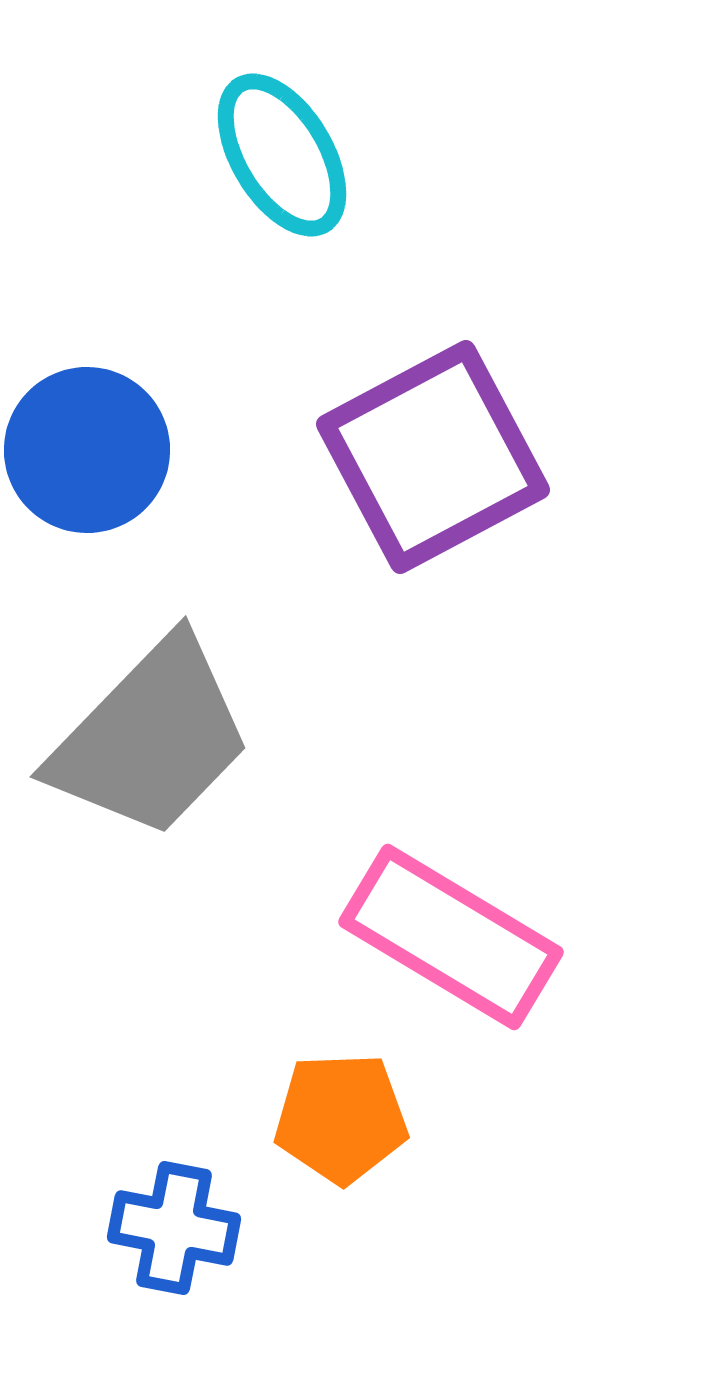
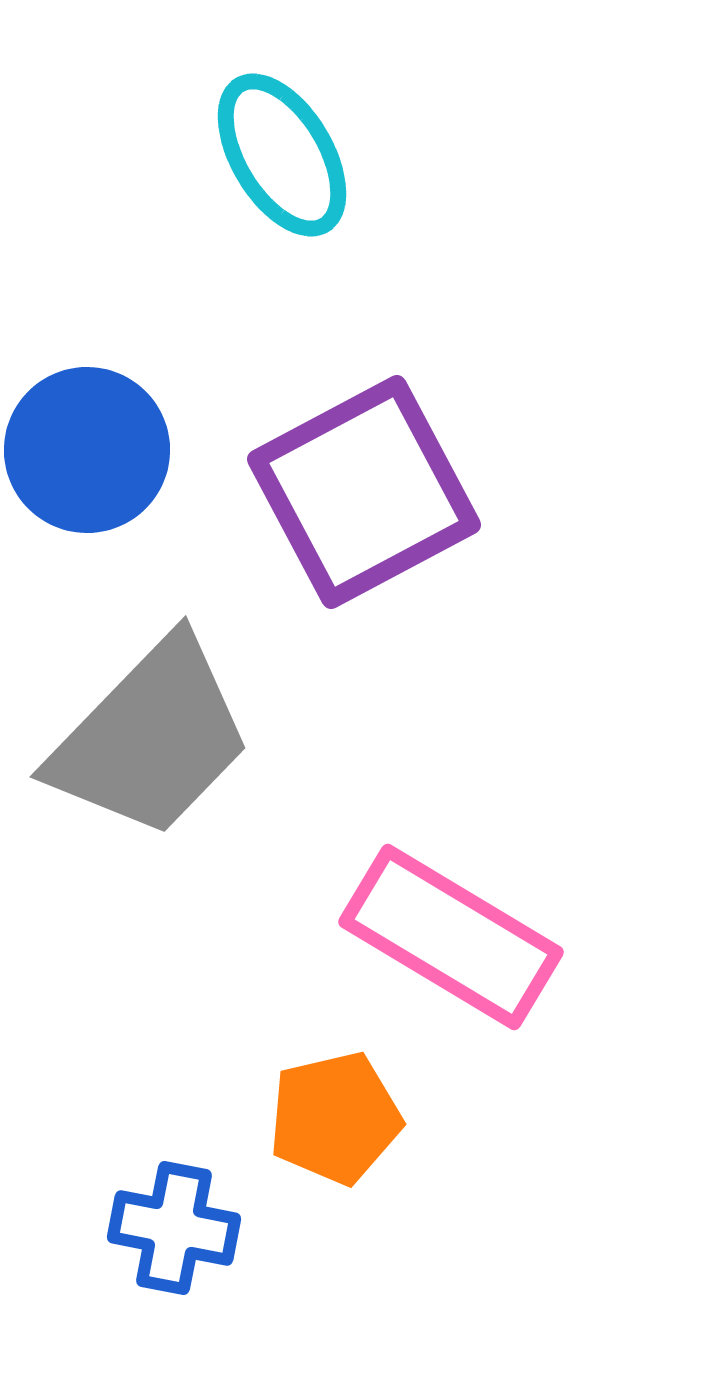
purple square: moved 69 px left, 35 px down
orange pentagon: moved 6 px left; rotated 11 degrees counterclockwise
